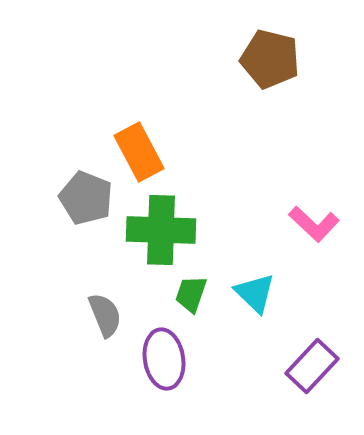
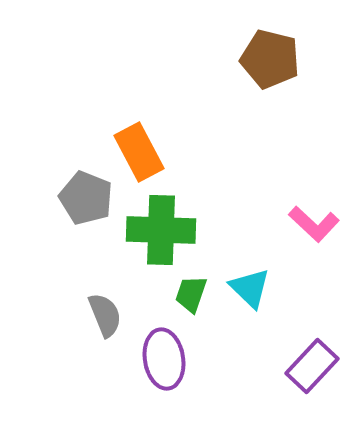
cyan triangle: moved 5 px left, 5 px up
